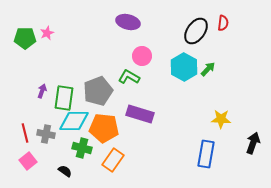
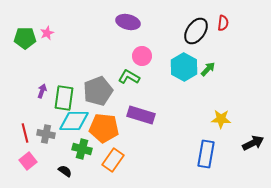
purple rectangle: moved 1 px right, 1 px down
black arrow: rotated 45 degrees clockwise
green cross: moved 1 px down
